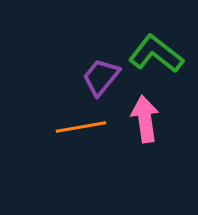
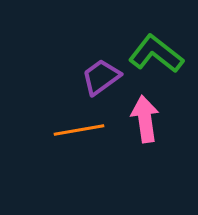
purple trapezoid: rotated 15 degrees clockwise
orange line: moved 2 px left, 3 px down
